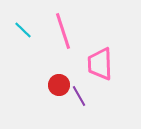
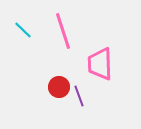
red circle: moved 2 px down
purple line: rotated 10 degrees clockwise
